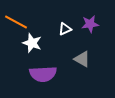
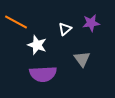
purple star: moved 1 px right, 1 px up
white triangle: rotated 16 degrees counterclockwise
white star: moved 5 px right, 2 px down
gray triangle: rotated 24 degrees clockwise
